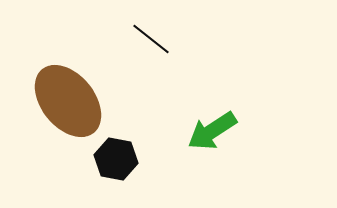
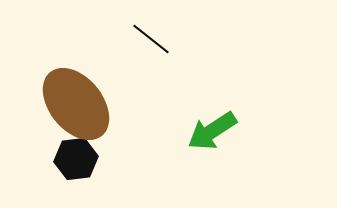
brown ellipse: moved 8 px right, 3 px down
black hexagon: moved 40 px left; rotated 18 degrees counterclockwise
